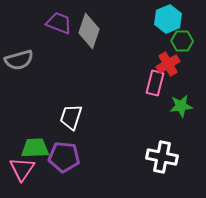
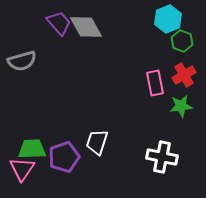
purple trapezoid: rotated 28 degrees clockwise
gray diamond: moved 3 px left, 4 px up; rotated 48 degrees counterclockwise
green hexagon: rotated 20 degrees clockwise
gray semicircle: moved 3 px right, 1 px down
red cross: moved 16 px right, 11 px down
pink rectangle: rotated 25 degrees counterclockwise
white trapezoid: moved 26 px right, 25 px down
green trapezoid: moved 3 px left, 1 px down
purple pentagon: rotated 24 degrees counterclockwise
